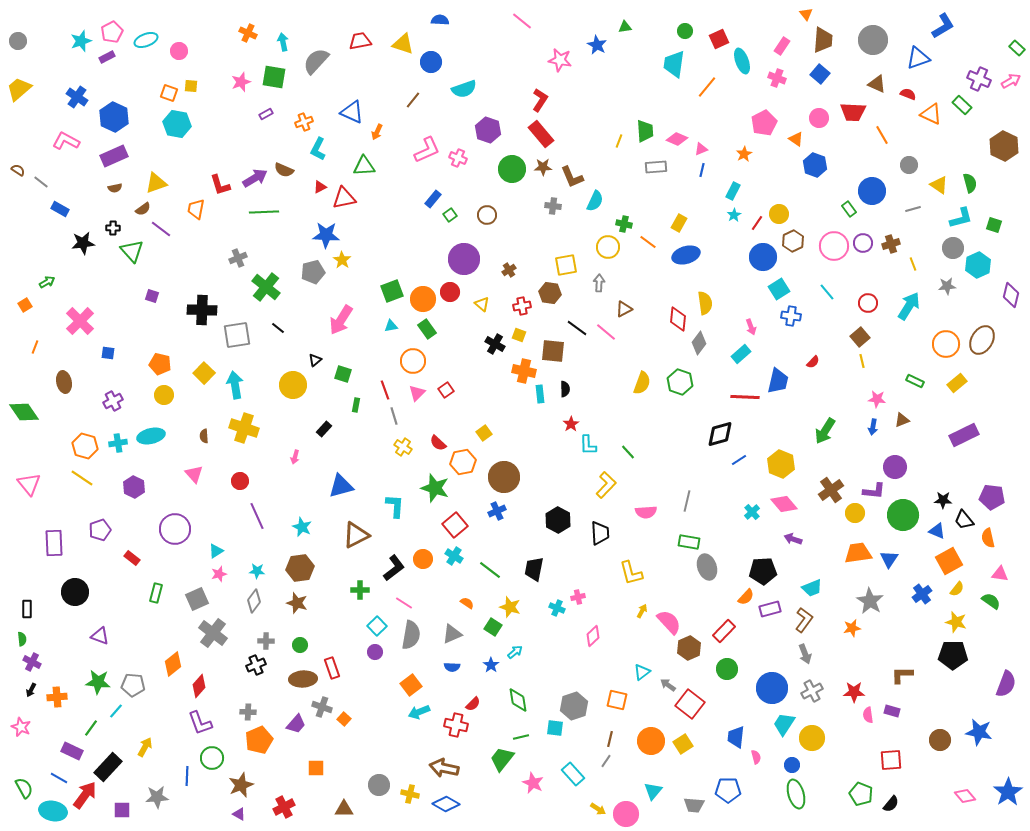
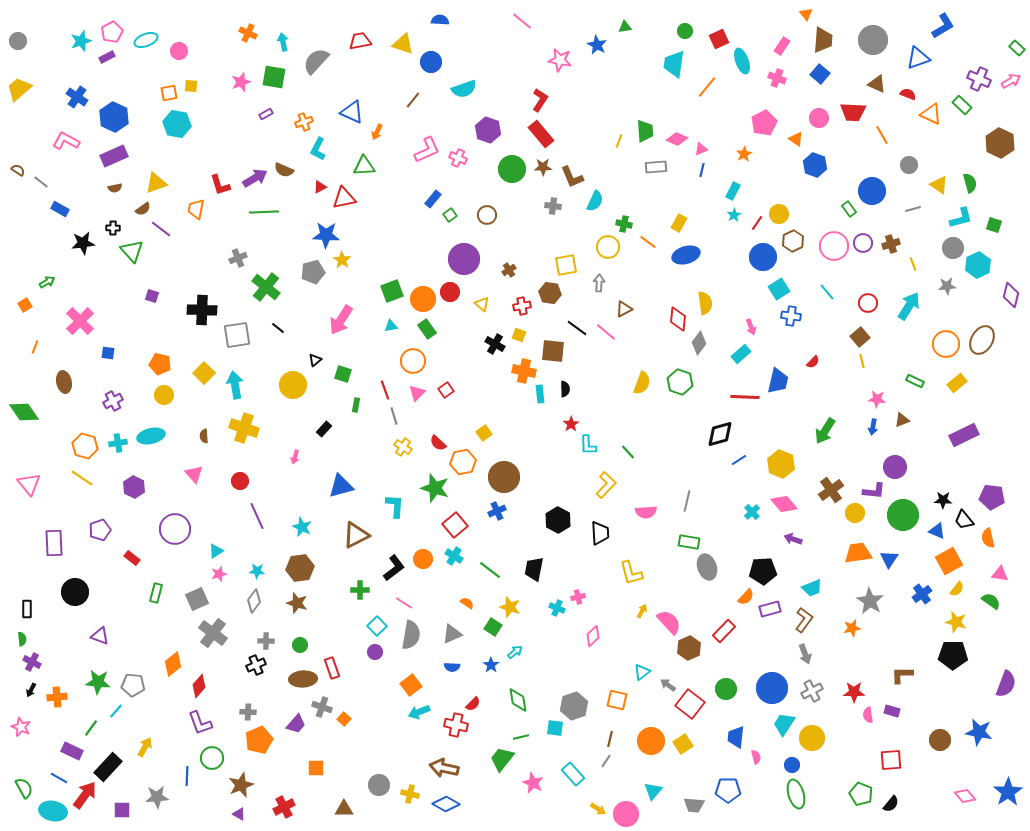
orange square at (169, 93): rotated 30 degrees counterclockwise
brown hexagon at (1004, 146): moved 4 px left, 3 px up
green circle at (727, 669): moved 1 px left, 20 px down
